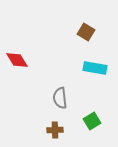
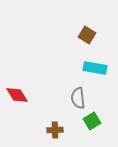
brown square: moved 1 px right, 3 px down
red diamond: moved 35 px down
gray semicircle: moved 18 px right
